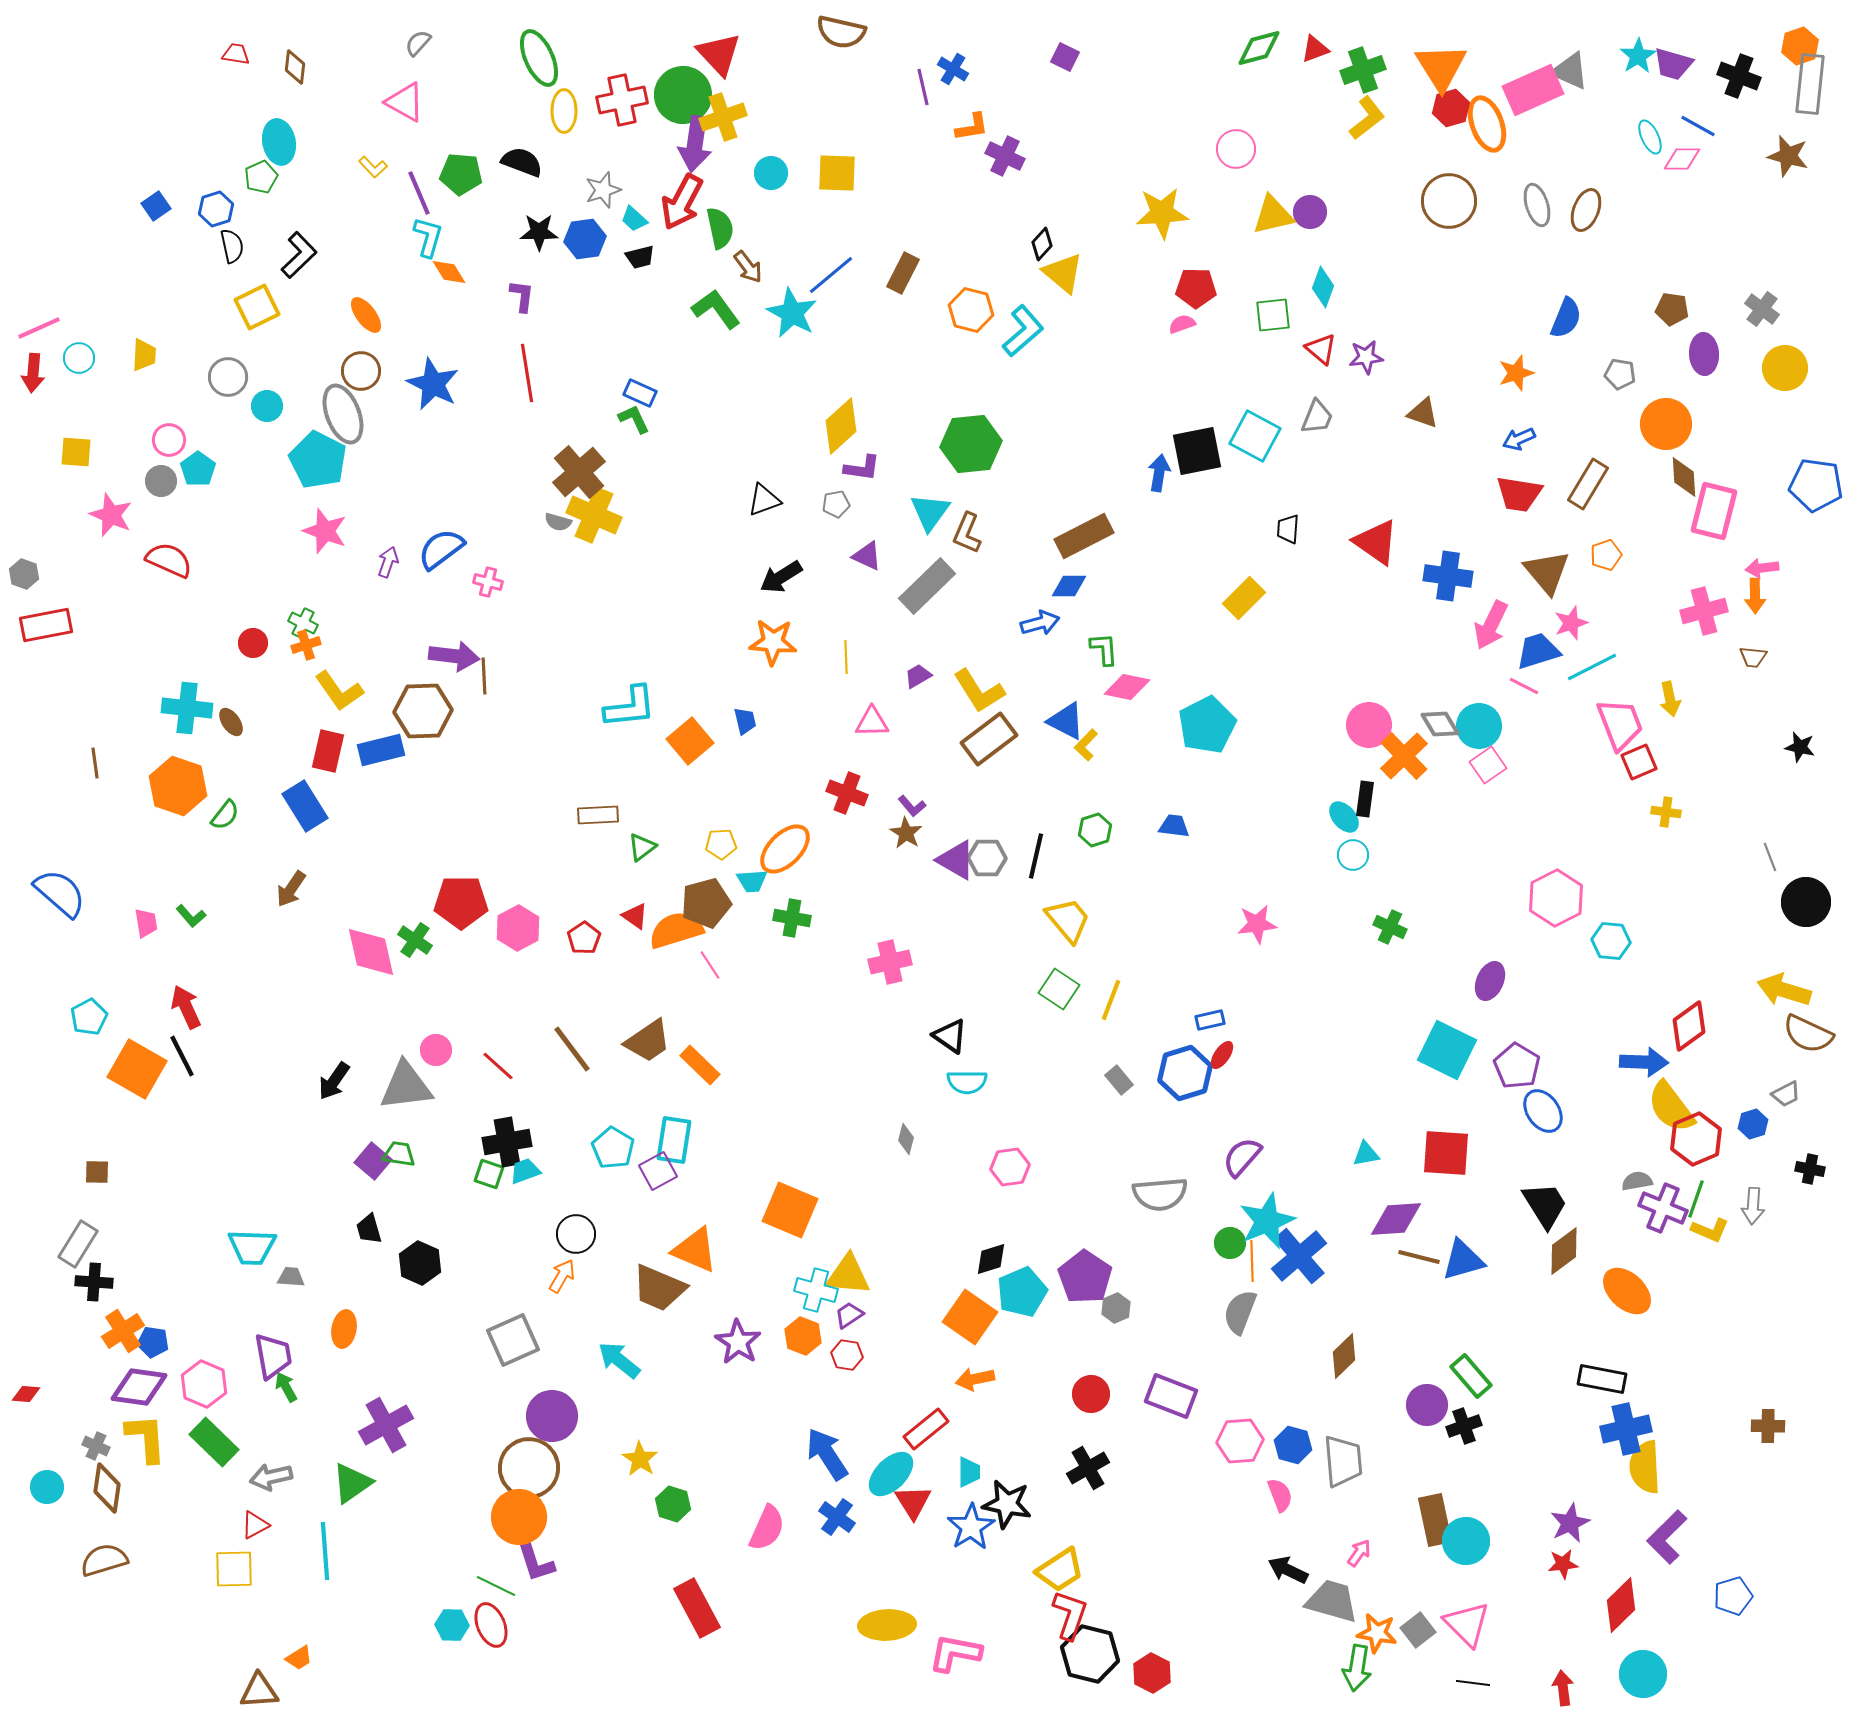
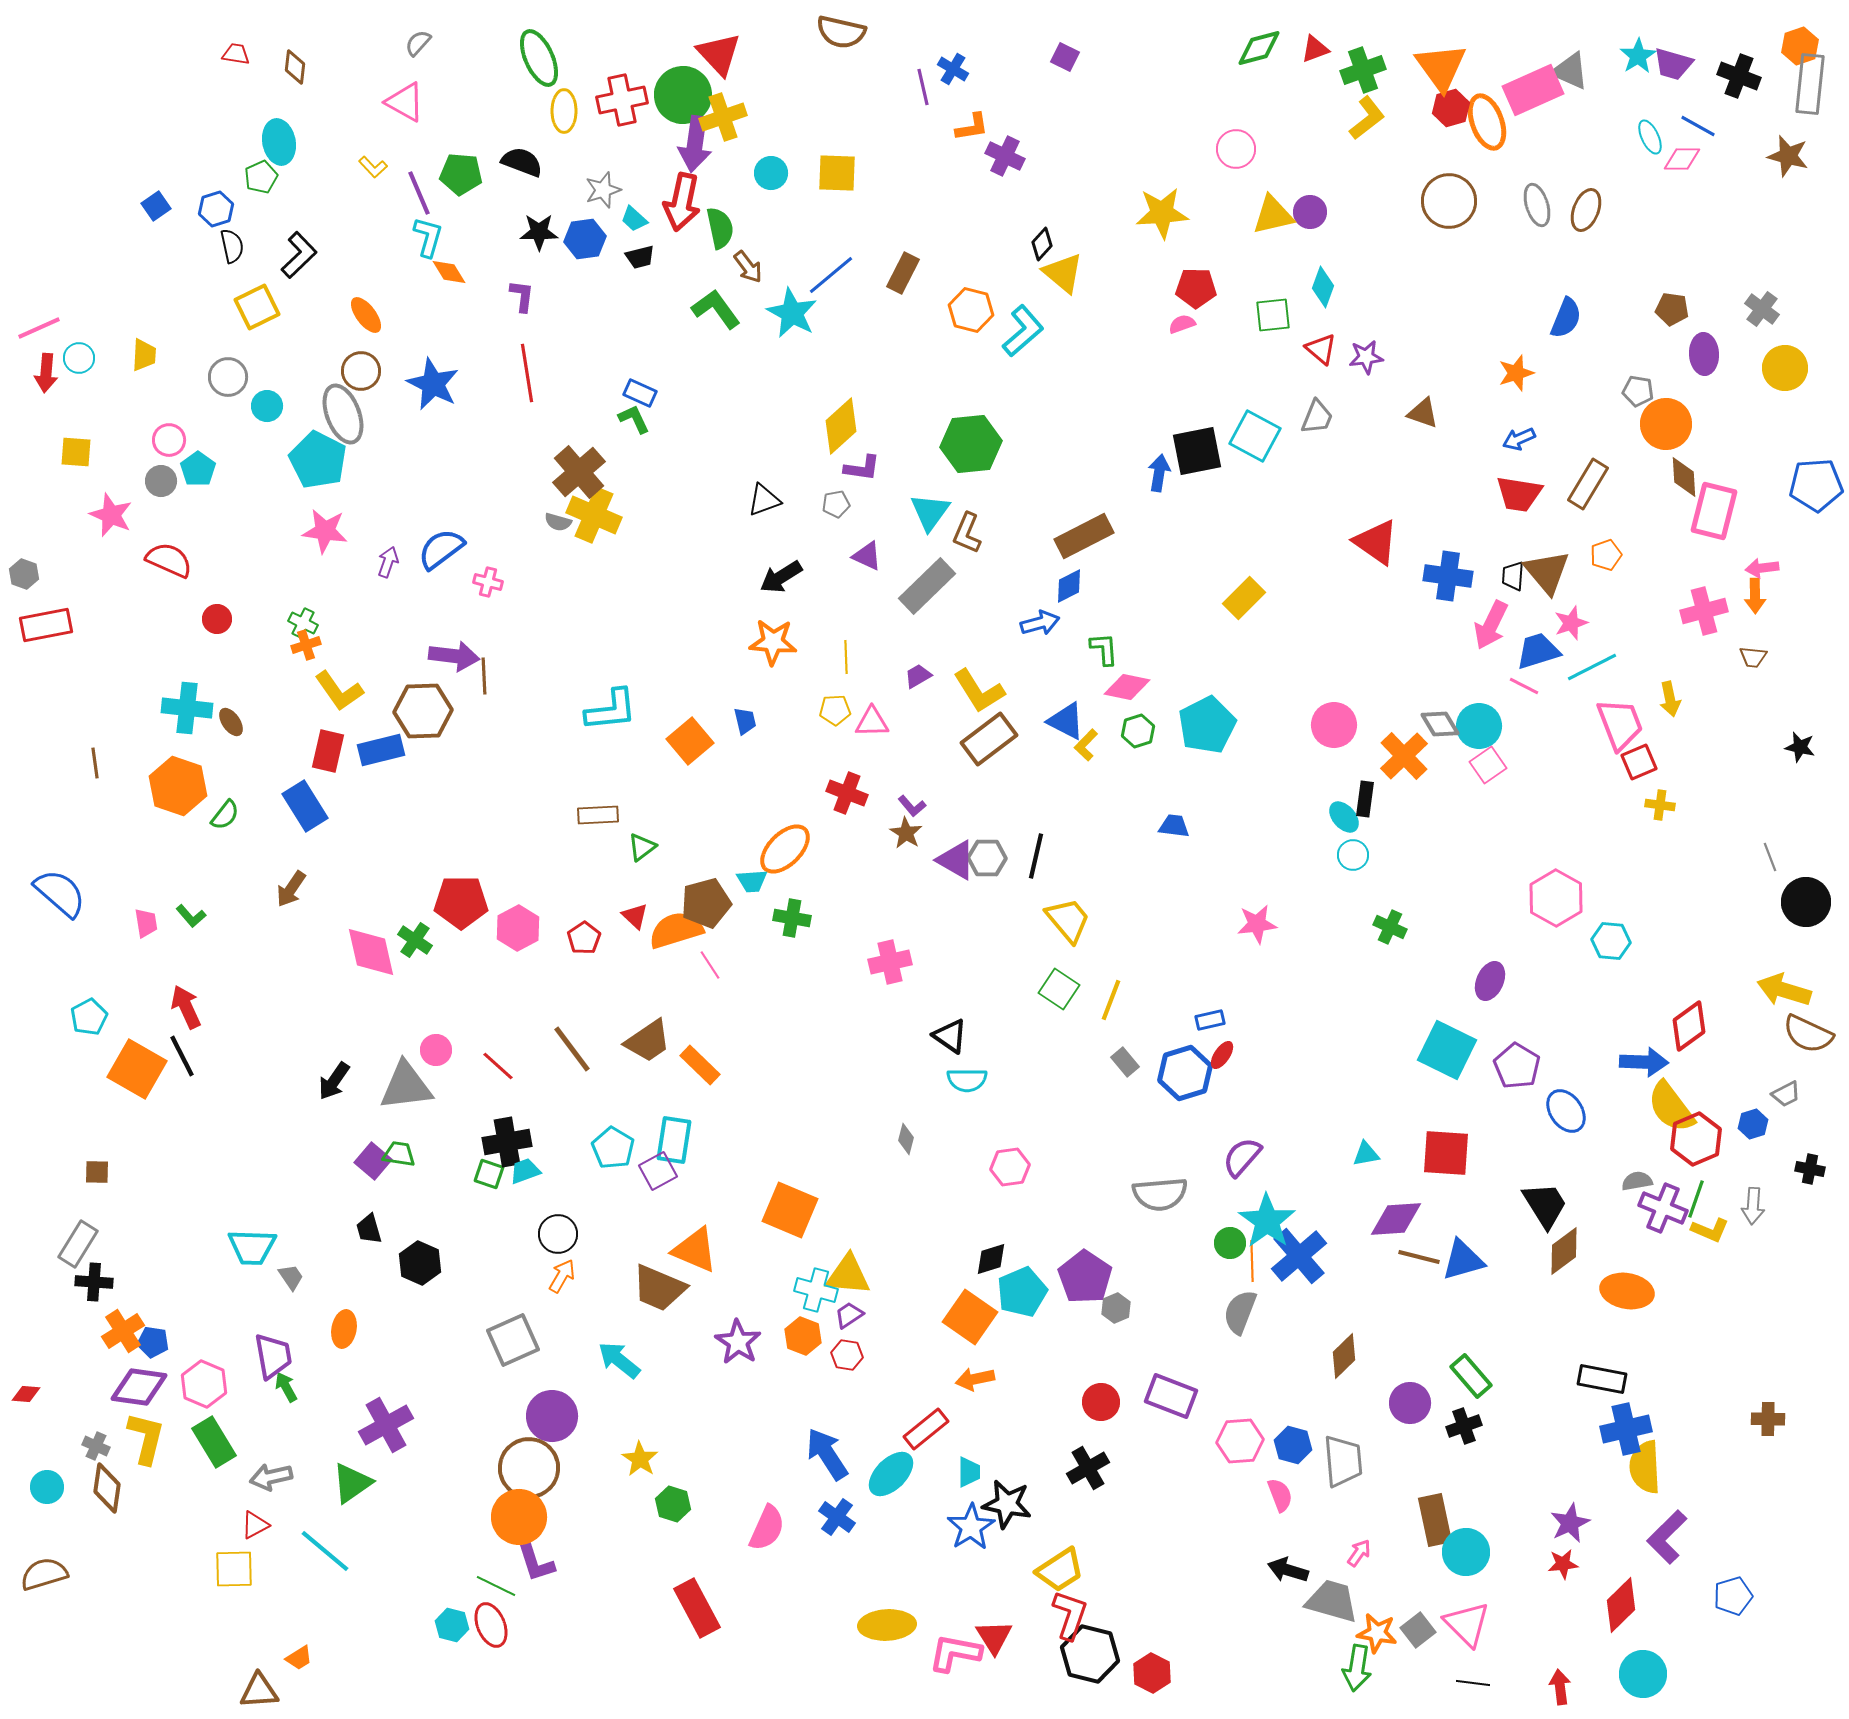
orange triangle at (1441, 67): rotated 4 degrees counterclockwise
orange ellipse at (1487, 124): moved 2 px up
red arrow at (682, 202): rotated 16 degrees counterclockwise
red arrow at (33, 373): moved 13 px right
gray pentagon at (1620, 374): moved 18 px right, 17 px down
blue pentagon at (1816, 485): rotated 12 degrees counterclockwise
black trapezoid at (1288, 529): moved 225 px right, 47 px down
pink star at (325, 531): rotated 12 degrees counterclockwise
blue diamond at (1069, 586): rotated 27 degrees counterclockwise
red circle at (253, 643): moved 36 px left, 24 px up
cyan L-shape at (630, 707): moved 19 px left, 3 px down
pink circle at (1369, 725): moved 35 px left
yellow cross at (1666, 812): moved 6 px left, 7 px up
green hexagon at (1095, 830): moved 43 px right, 99 px up
yellow pentagon at (721, 844): moved 114 px right, 134 px up
pink hexagon at (1556, 898): rotated 4 degrees counterclockwise
red triangle at (635, 916): rotated 8 degrees clockwise
gray rectangle at (1119, 1080): moved 6 px right, 18 px up
cyan semicircle at (967, 1082): moved 2 px up
blue ellipse at (1543, 1111): moved 23 px right
cyan star at (1267, 1221): rotated 14 degrees counterclockwise
black circle at (576, 1234): moved 18 px left
gray trapezoid at (291, 1277): rotated 52 degrees clockwise
orange ellipse at (1627, 1291): rotated 33 degrees counterclockwise
red circle at (1091, 1394): moved 10 px right, 8 px down
purple circle at (1427, 1405): moved 17 px left, 2 px up
brown cross at (1768, 1426): moved 7 px up
yellow L-shape at (146, 1438): rotated 18 degrees clockwise
green rectangle at (214, 1442): rotated 15 degrees clockwise
red triangle at (913, 1502): moved 81 px right, 135 px down
cyan circle at (1466, 1541): moved 11 px down
cyan line at (325, 1551): rotated 46 degrees counterclockwise
brown semicircle at (104, 1560): moved 60 px left, 14 px down
black arrow at (1288, 1570): rotated 9 degrees counterclockwise
cyan hexagon at (452, 1625): rotated 12 degrees clockwise
red arrow at (1563, 1688): moved 3 px left, 1 px up
